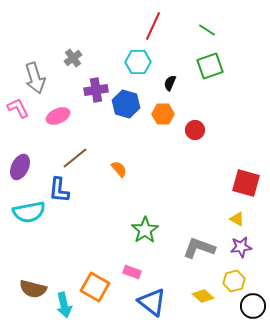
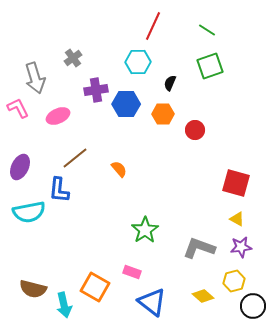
blue hexagon: rotated 16 degrees counterclockwise
red square: moved 10 px left
